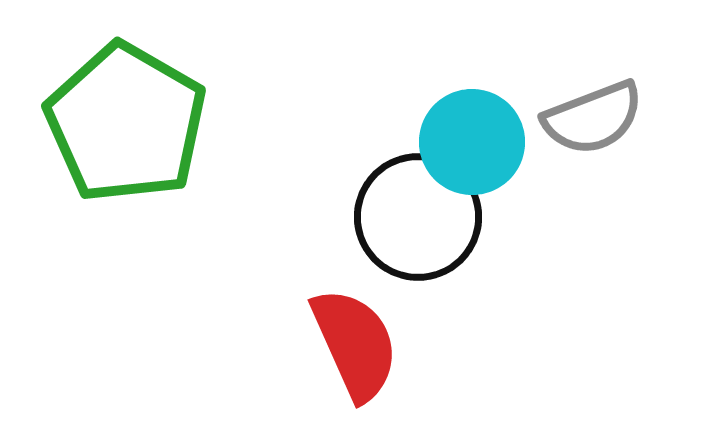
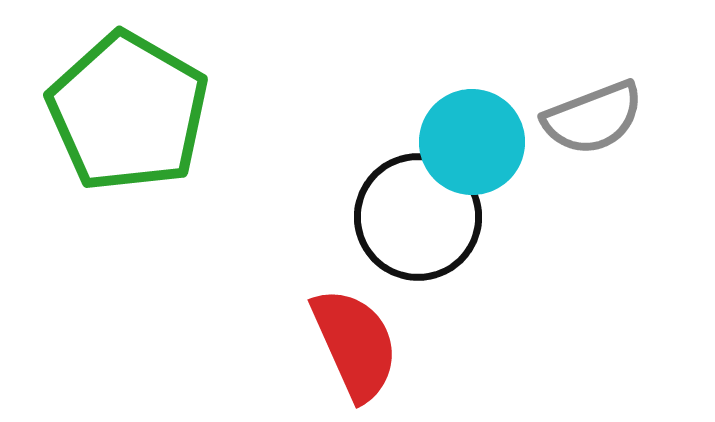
green pentagon: moved 2 px right, 11 px up
